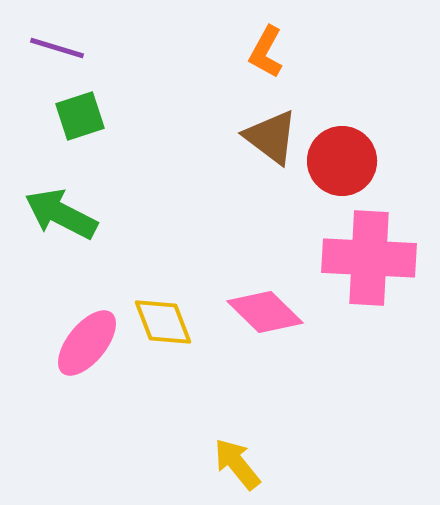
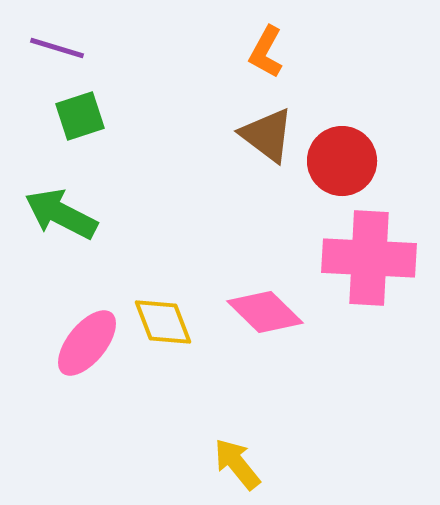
brown triangle: moved 4 px left, 2 px up
